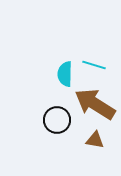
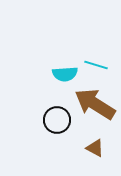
cyan line: moved 2 px right
cyan semicircle: rotated 95 degrees counterclockwise
brown triangle: moved 8 px down; rotated 18 degrees clockwise
